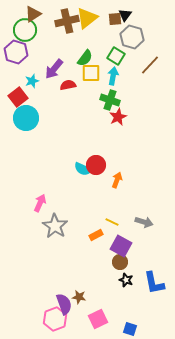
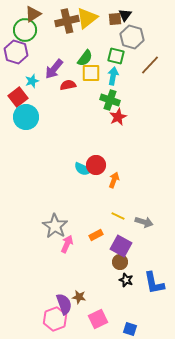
green square: rotated 18 degrees counterclockwise
cyan circle: moved 1 px up
orange arrow: moved 3 px left
pink arrow: moved 27 px right, 41 px down
yellow line: moved 6 px right, 6 px up
